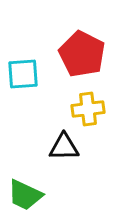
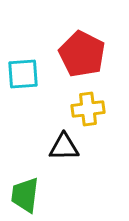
green trapezoid: rotated 72 degrees clockwise
